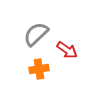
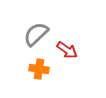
orange cross: rotated 18 degrees clockwise
